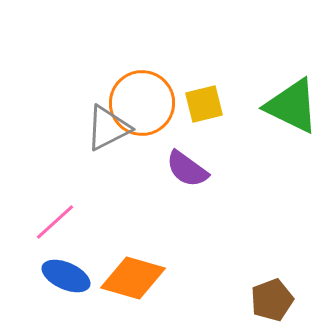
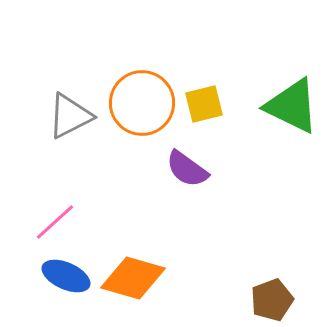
gray triangle: moved 38 px left, 12 px up
